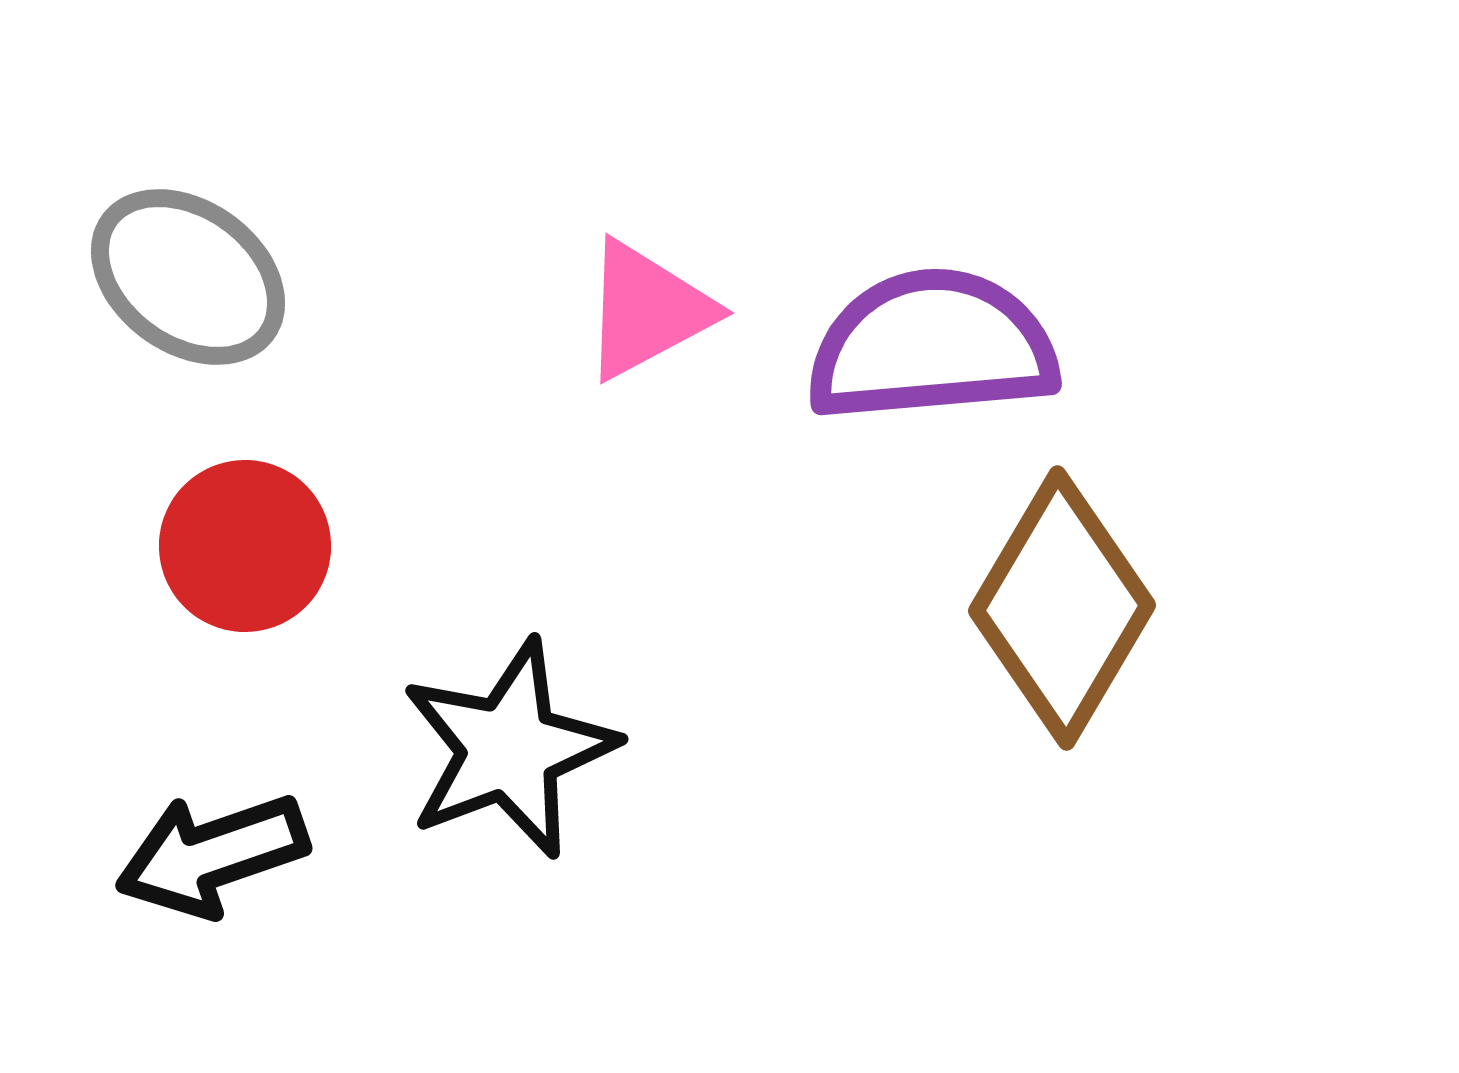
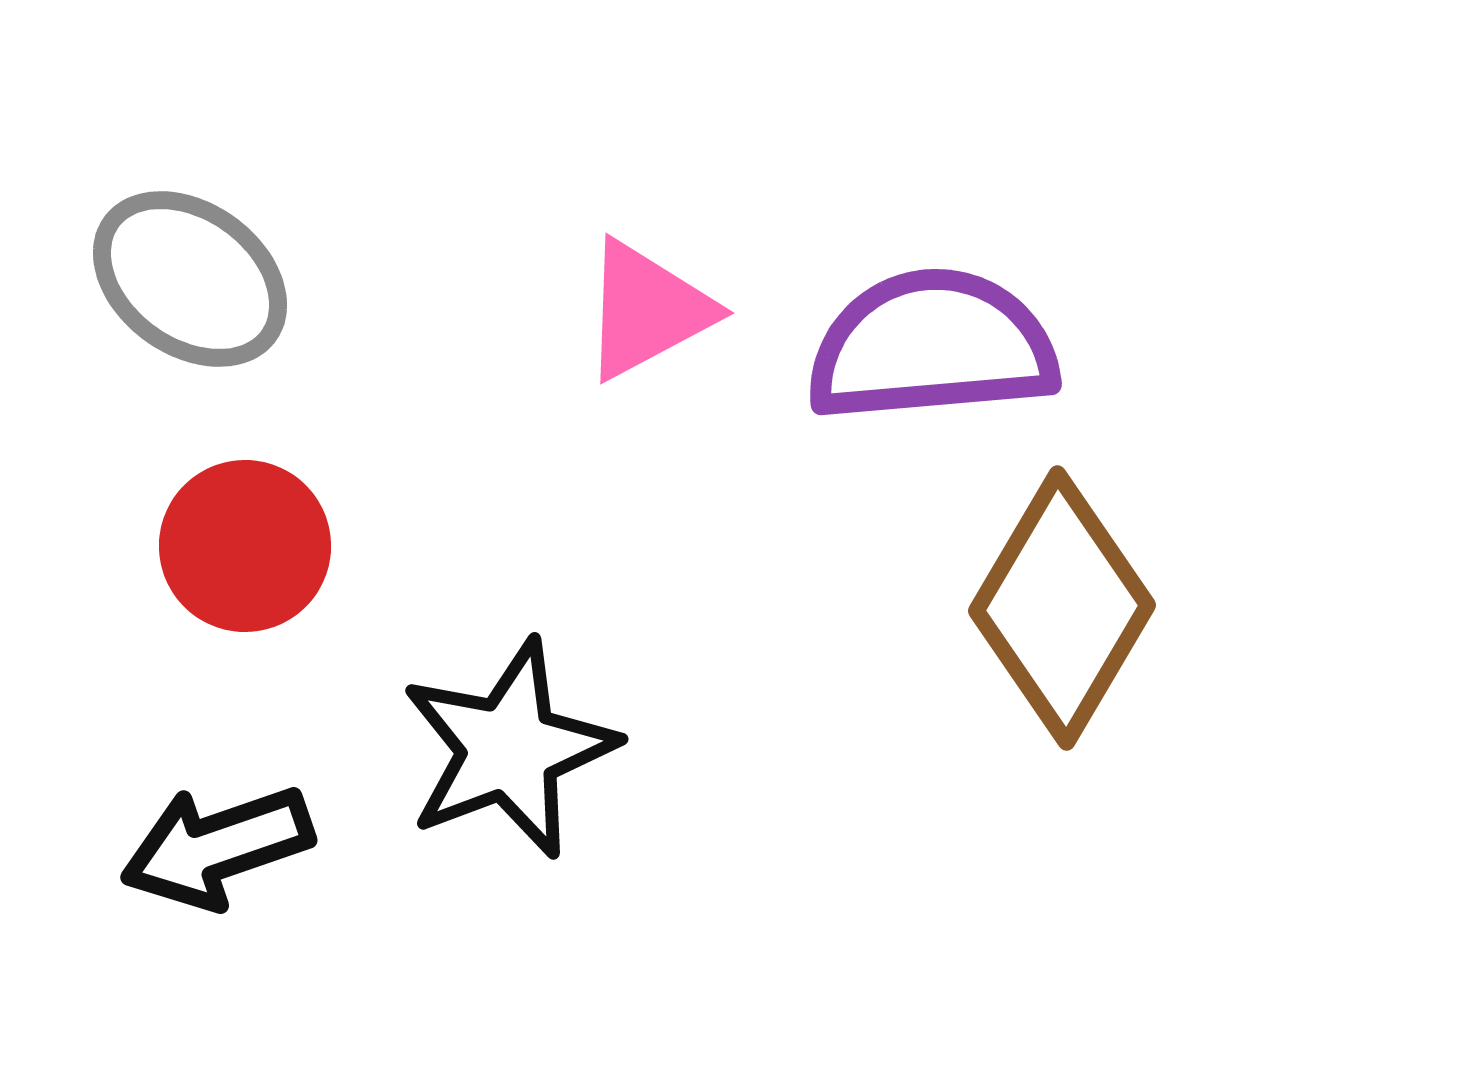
gray ellipse: moved 2 px right, 2 px down
black arrow: moved 5 px right, 8 px up
